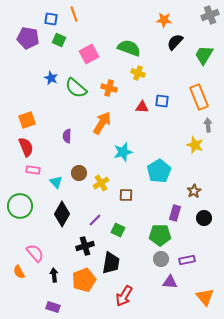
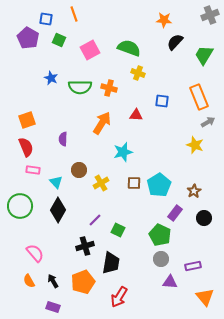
blue square at (51, 19): moved 5 px left
purple pentagon at (28, 38): rotated 20 degrees clockwise
pink square at (89, 54): moved 1 px right, 4 px up
green semicircle at (76, 88): moved 4 px right, 1 px up; rotated 40 degrees counterclockwise
red triangle at (142, 107): moved 6 px left, 8 px down
gray arrow at (208, 125): moved 3 px up; rotated 64 degrees clockwise
purple semicircle at (67, 136): moved 4 px left, 3 px down
cyan pentagon at (159, 171): moved 14 px down
brown circle at (79, 173): moved 3 px up
brown square at (126, 195): moved 8 px right, 12 px up
purple rectangle at (175, 213): rotated 21 degrees clockwise
black diamond at (62, 214): moved 4 px left, 4 px up
green pentagon at (160, 235): rotated 25 degrees clockwise
purple rectangle at (187, 260): moved 6 px right, 6 px down
orange semicircle at (19, 272): moved 10 px right, 9 px down
black arrow at (54, 275): moved 1 px left, 6 px down; rotated 24 degrees counterclockwise
orange pentagon at (84, 280): moved 1 px left, 2 px down
red arrow at (124, 296): moved 5 px left, 1 px down
